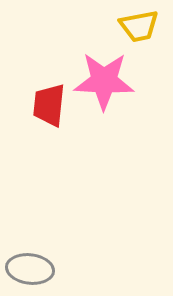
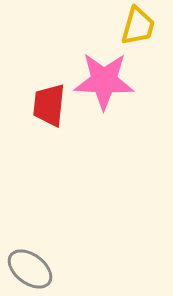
yellow trapezoid: moved 1 px left; rotated 63 degrees counterclockwise
gray ellipse: rotated 30 degrees clockwise
